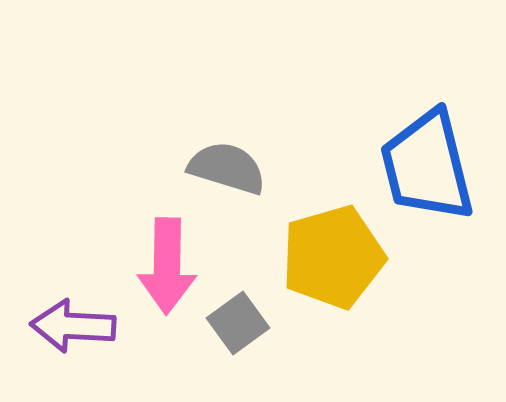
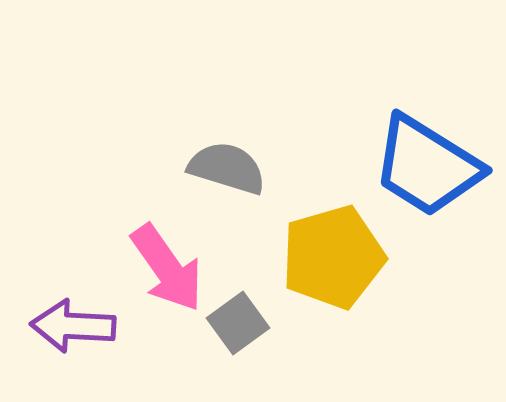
blue trapezoid: rotated 44 degrees counterclockwise
pink arrow: moved 2 px down; rotated 36 degrees counterclockwise
